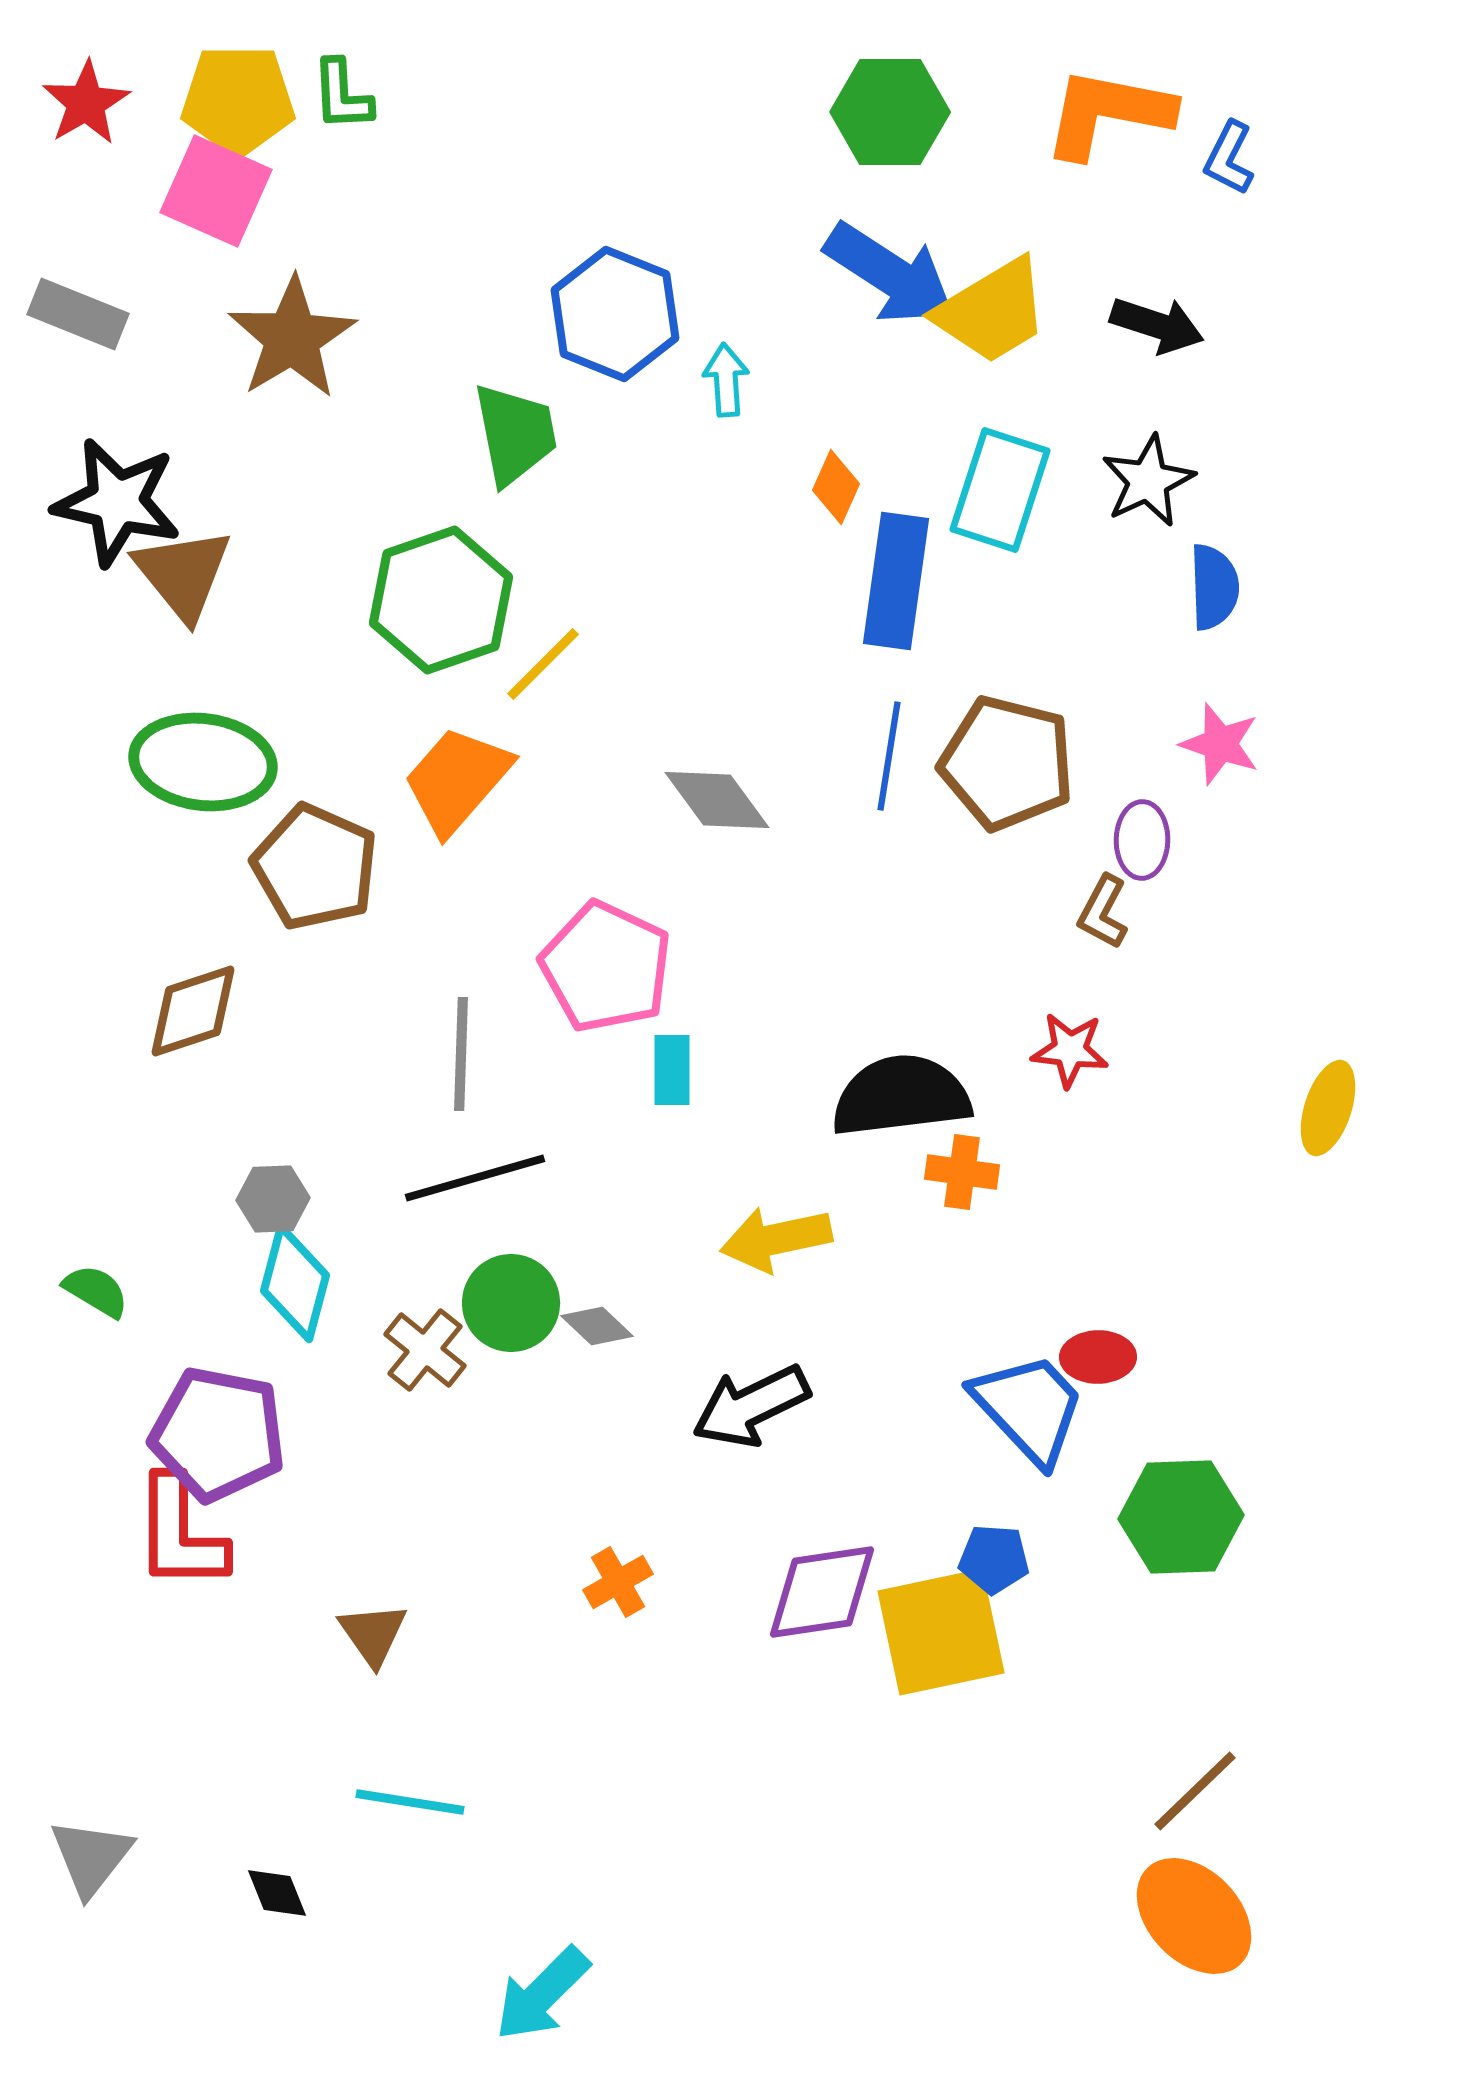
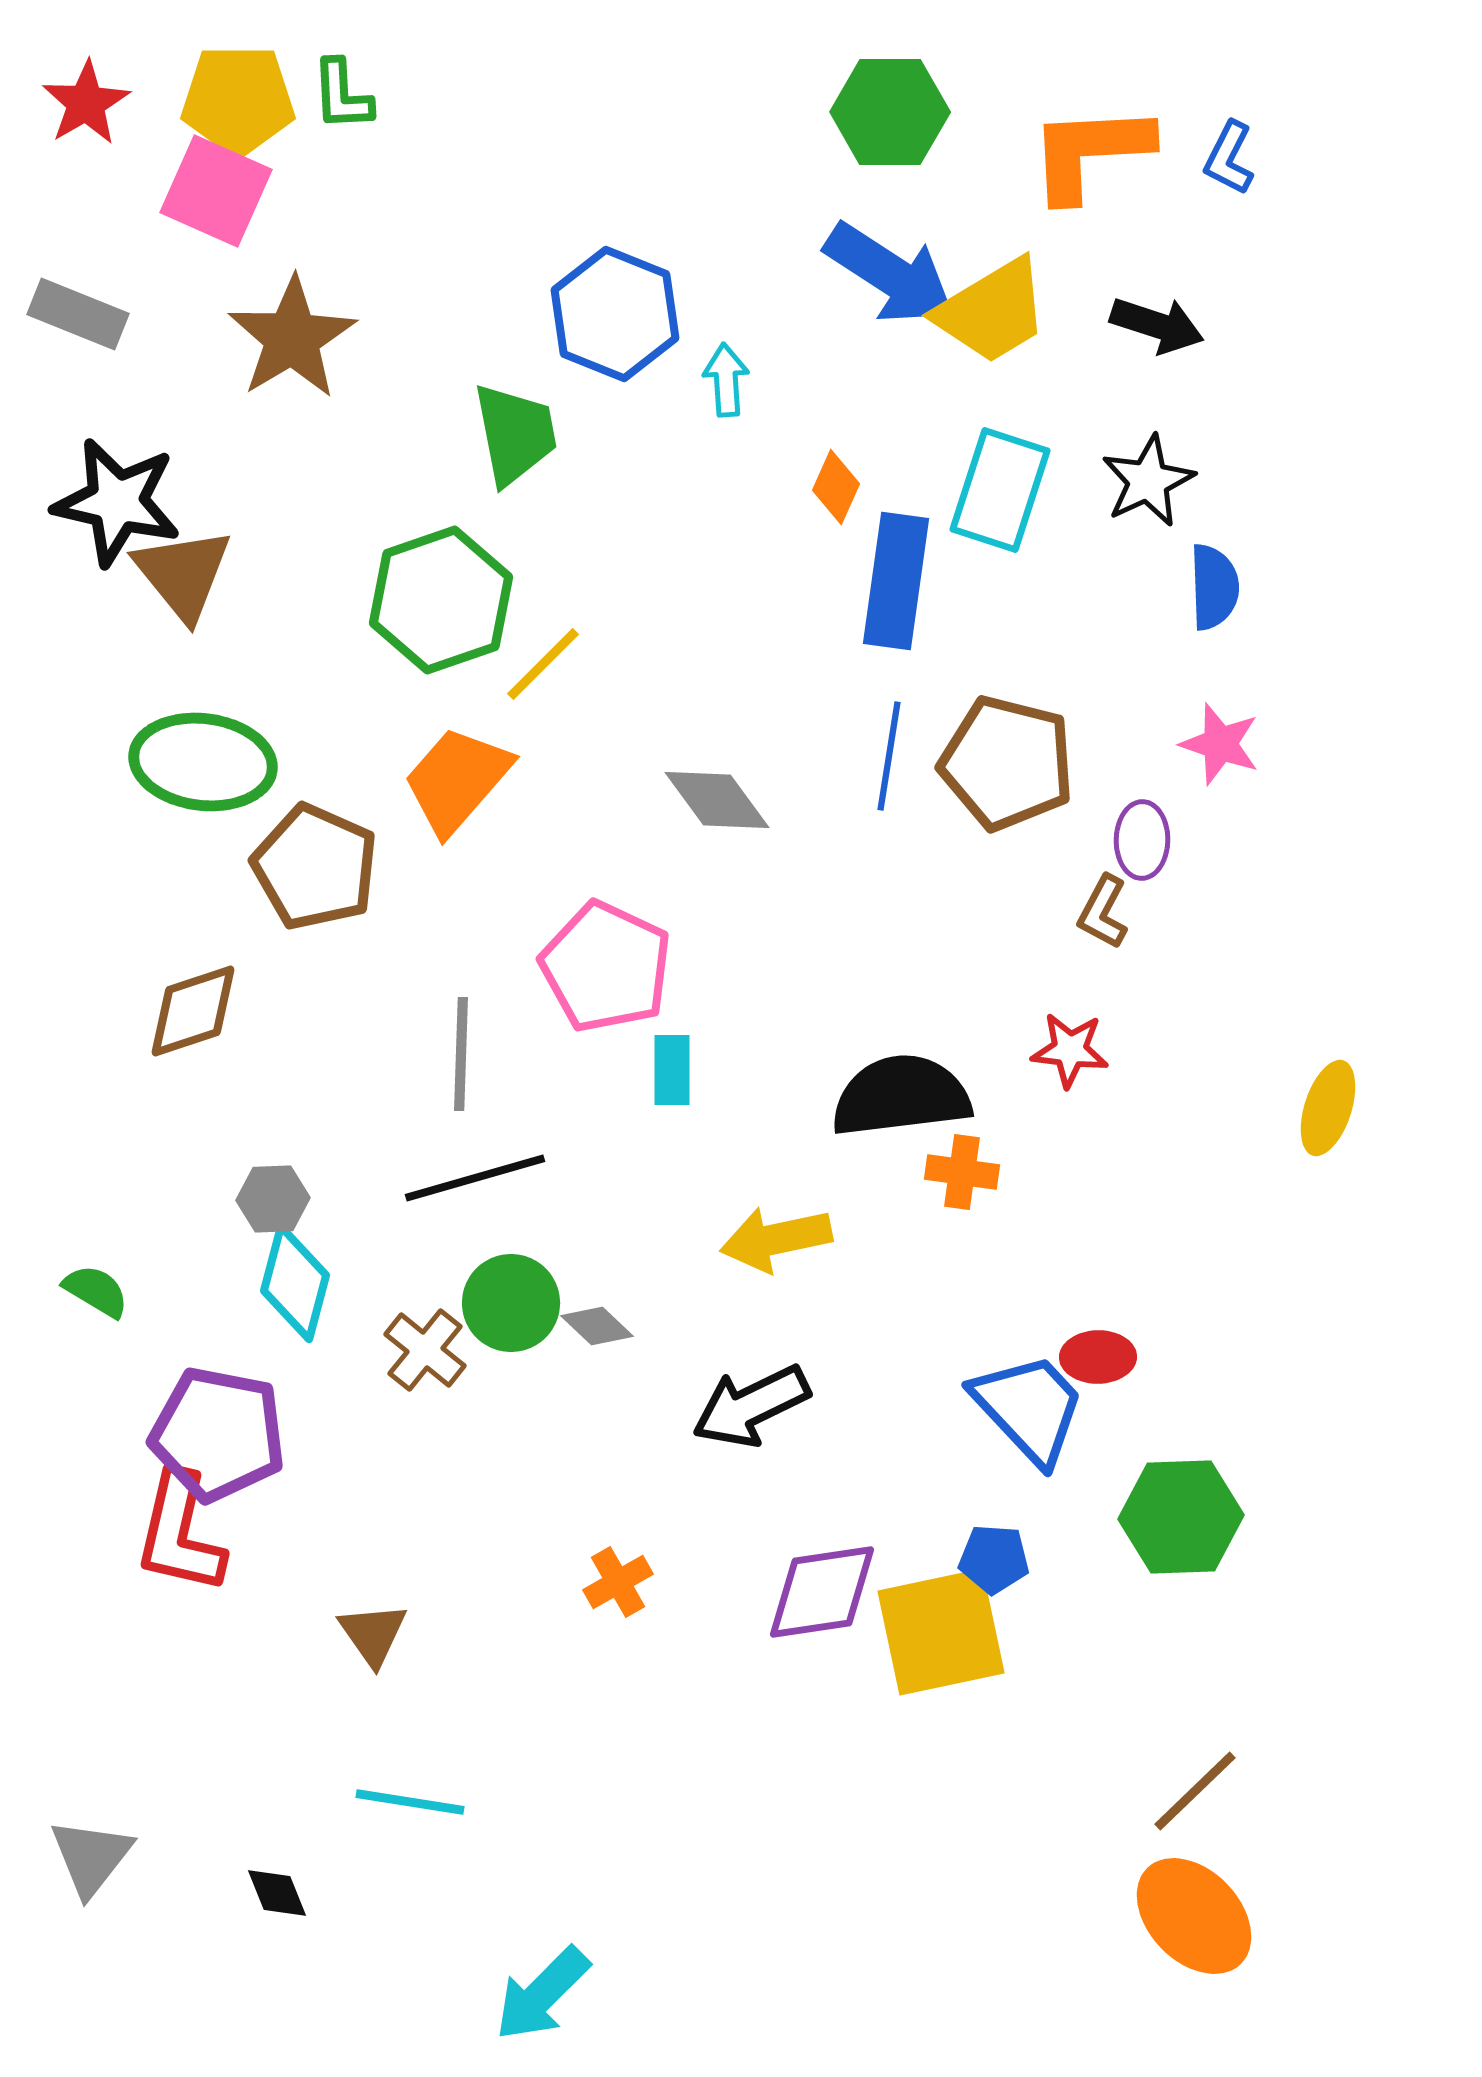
orange L-shape at (1108, 113): moved 18 px left, 39 px down; rotated 14 degrees counterclockwise
red L-shape at (180, 1533): rotated 13 degrees clockwise
